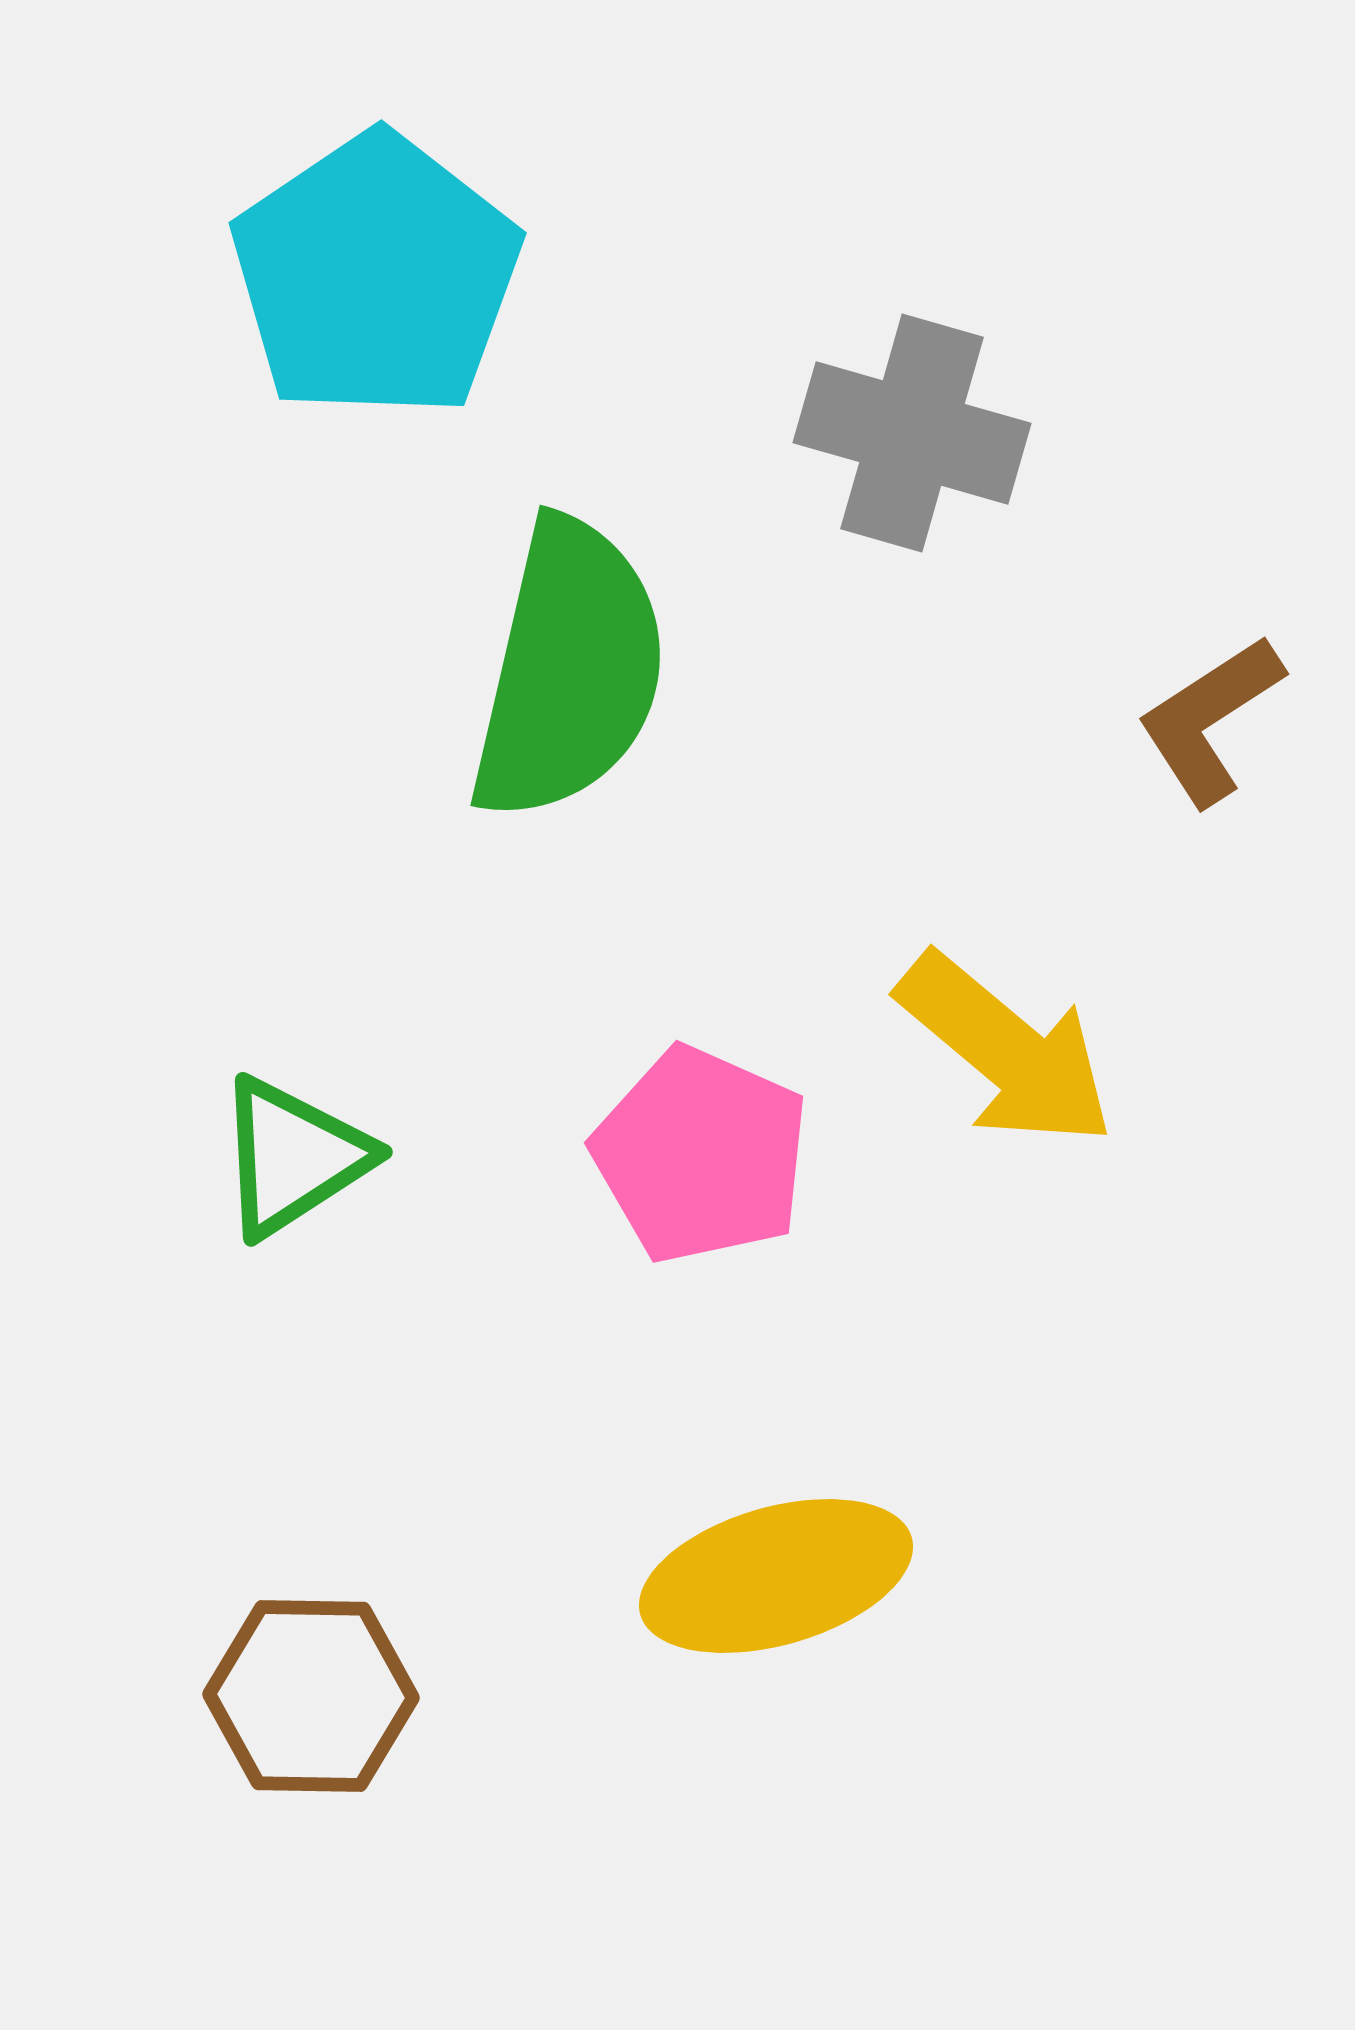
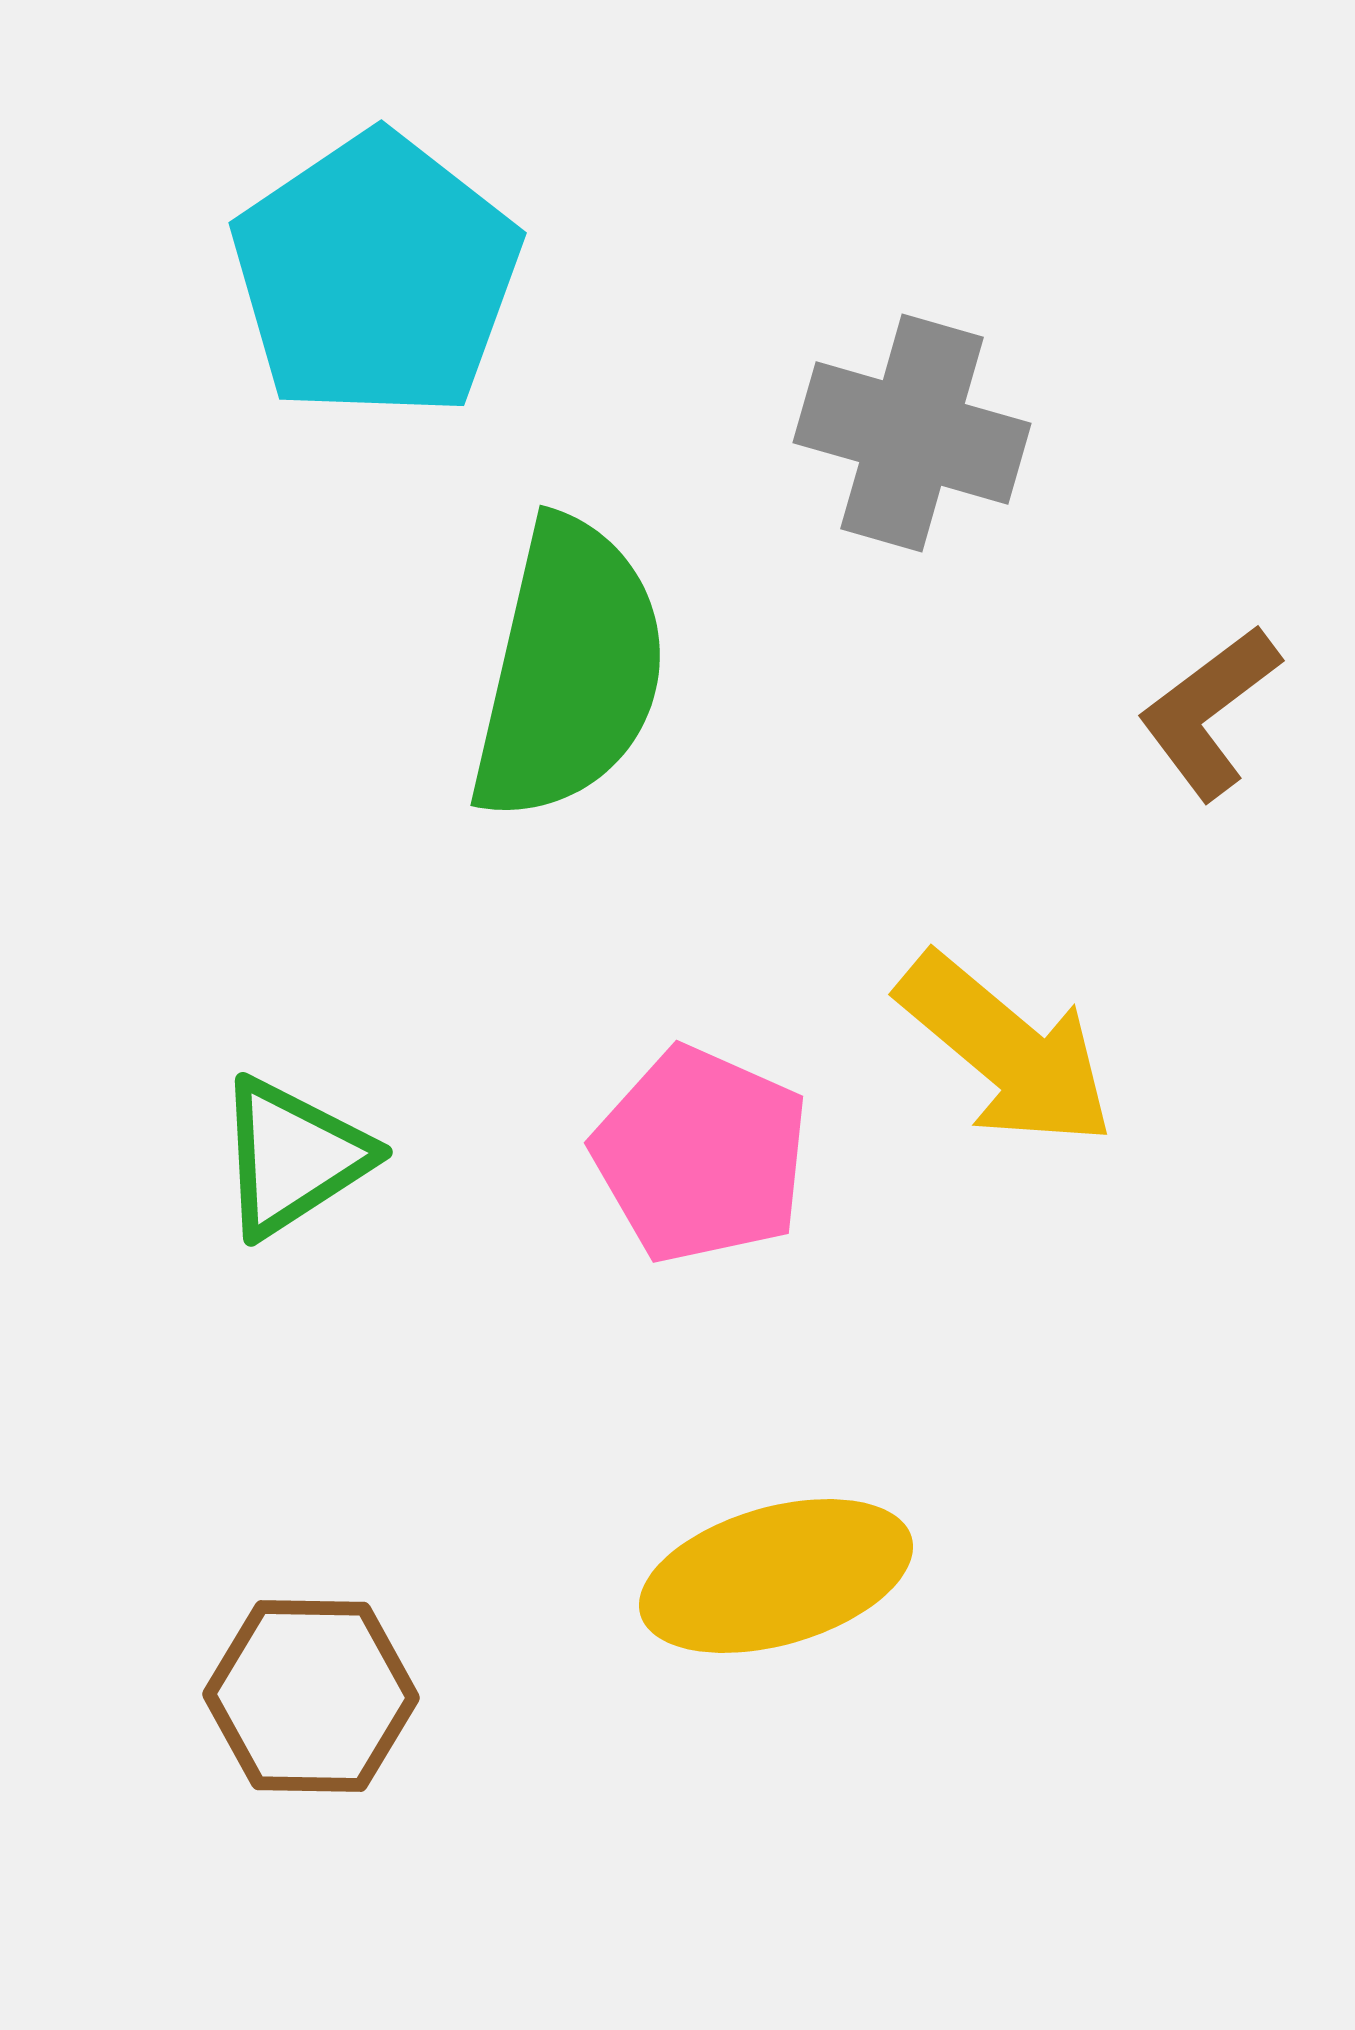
brown L-shape: moved 1 px left, 8 px up; rotated 4 degrees counterclockwise
